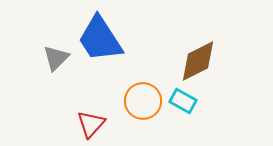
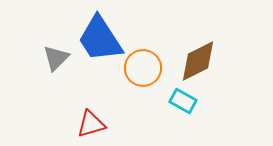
orange circle: moved 33 px up
red triangle: rotated 32 degrees clockwise
